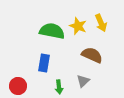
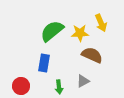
yellow star: moved 2 px right, 7 px down; rotated 24 degrees counterclockwise
green semicircle: rotated 50 degrees counterclockwise
gray triangle: rotated 16 degrees clockwise
red circle: moved 3 px right
